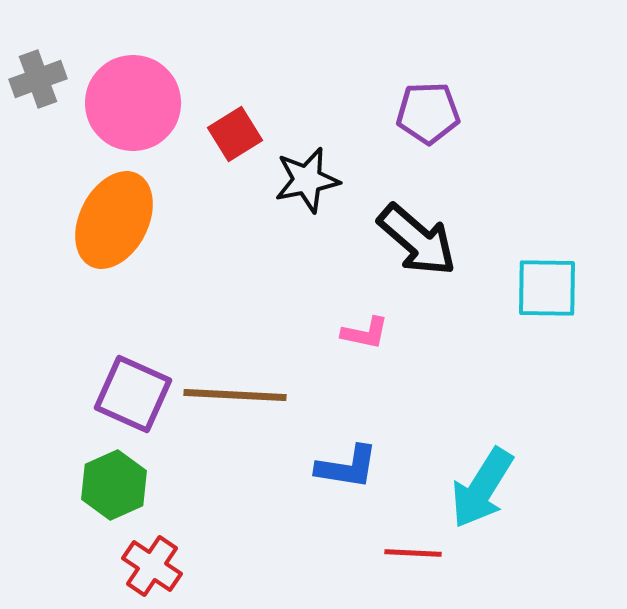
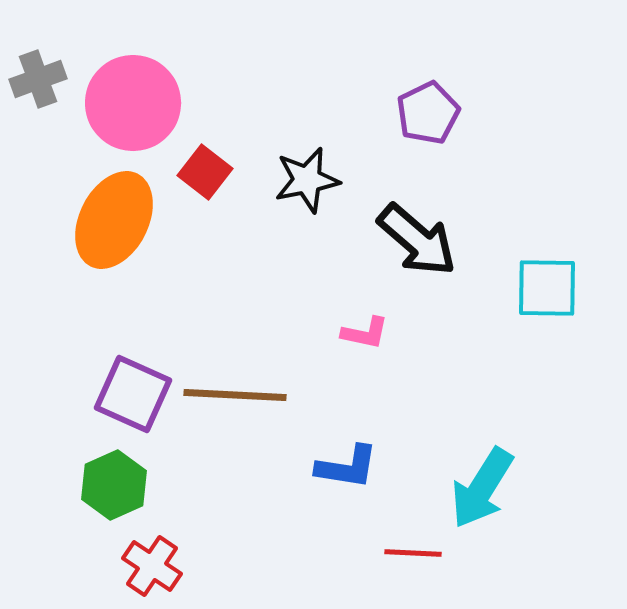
purple pentagon: rotated 24 degrees counterclockwise
red square: moved 30 px left, 38 px down; rotated 20 degrees counterclockwise
